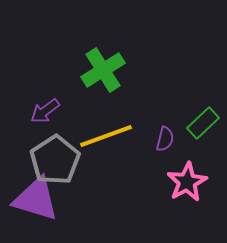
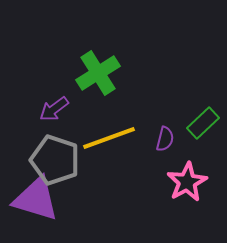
green cross: moved 5 px left, 3 px down
purple arrow: moved 9 px right, 2 px up
yellow line: moved 3 px right, 2 px down
gray pentagon: rotated 21 degrees counterclockwise
